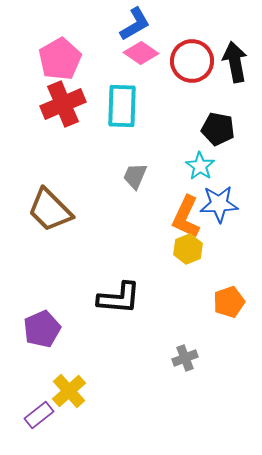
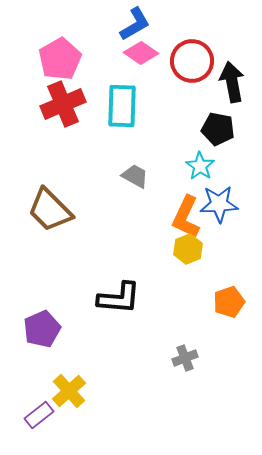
black arrow: moved 3 px left, 20 px down
gray trapezoid: rotated 96 degrees clockwise
